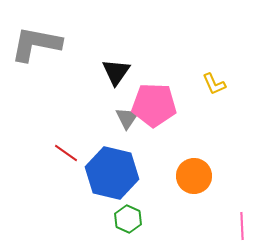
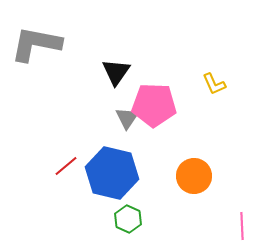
red line: moved 13 px down; rotated 75 degrees counterclockwise
